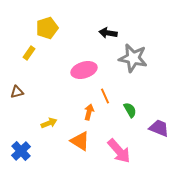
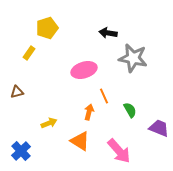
orange line: moved 1 px left
